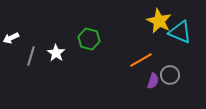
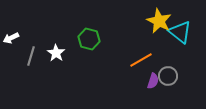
cyan triangle: rotated 15 degrees clockwise
gray circle: moved 2 px left, 1 px down
